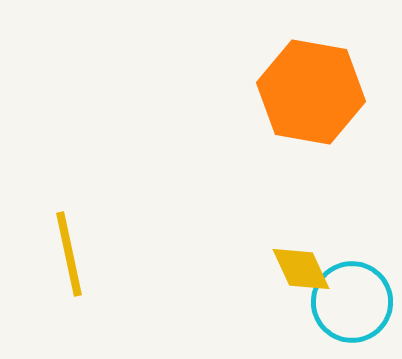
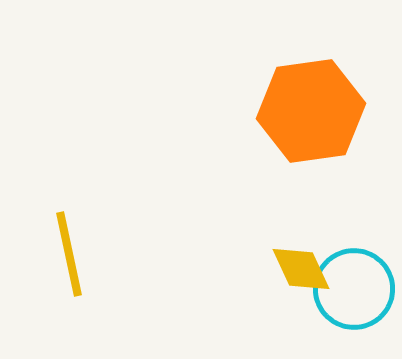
orange hexagon: moved 19 px down; rotated 18 degrees counterclockwise
cyan circle: moved 2 px right, 13 px up
